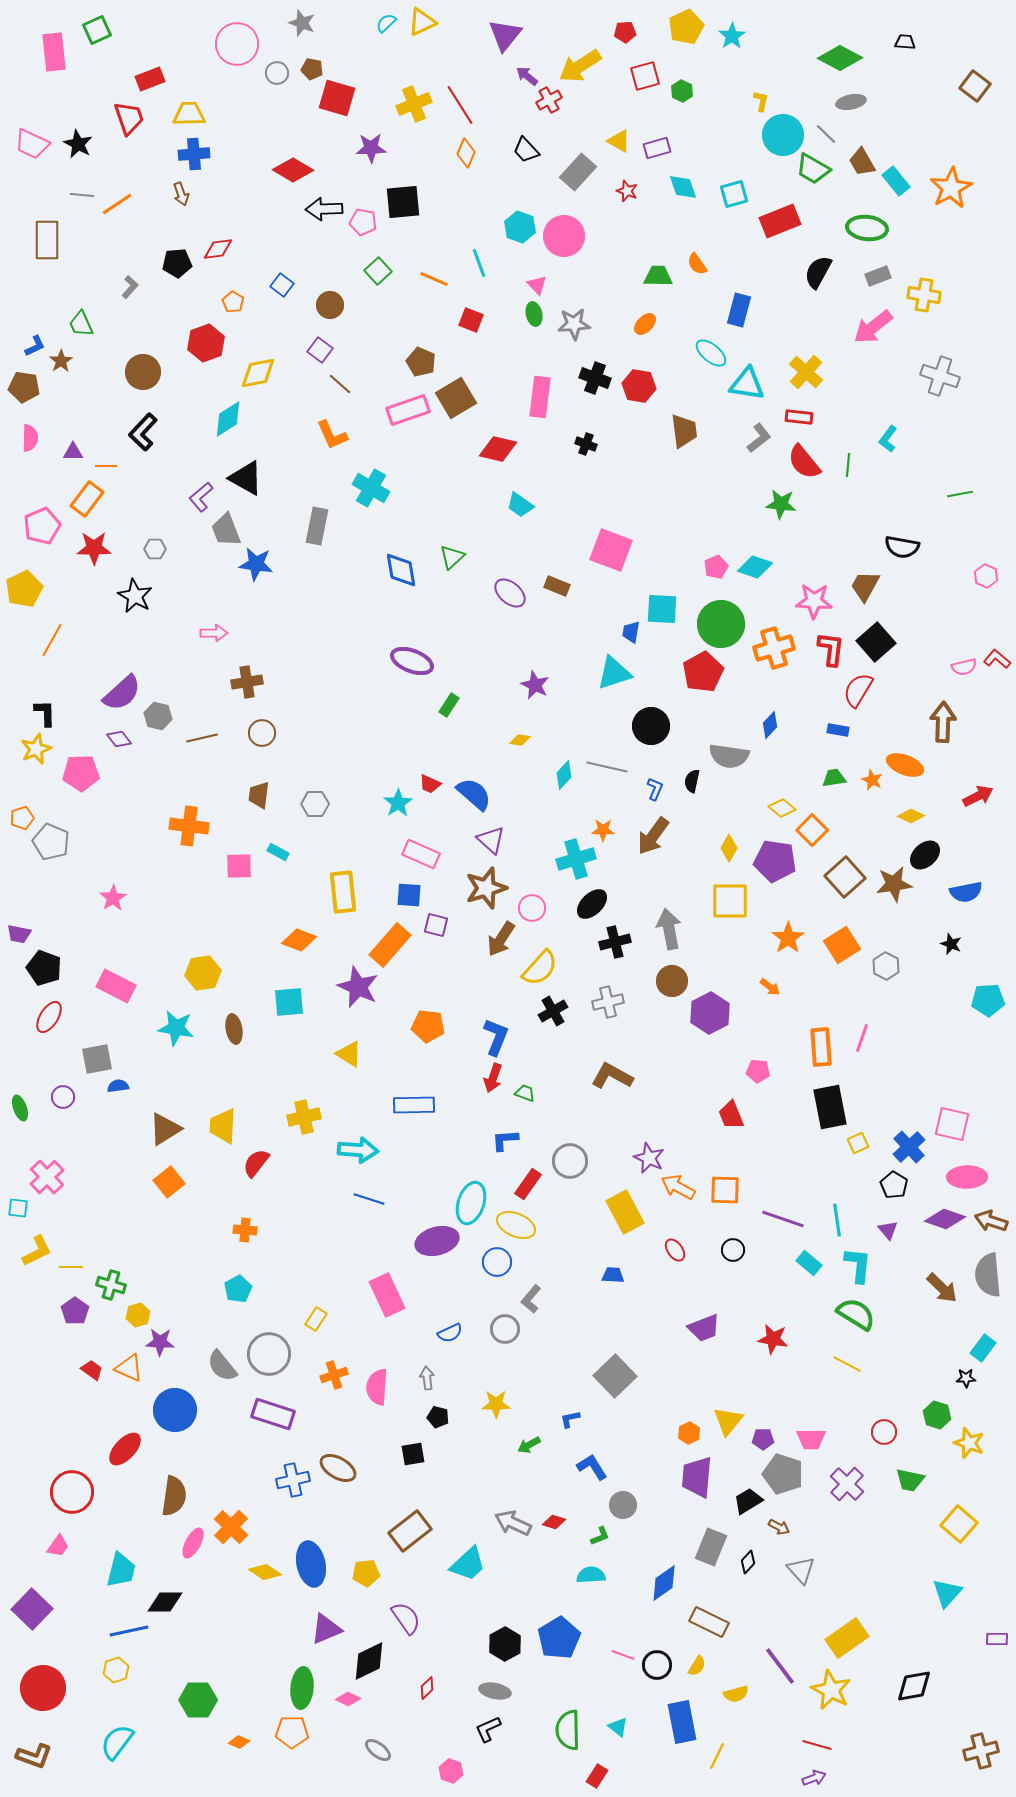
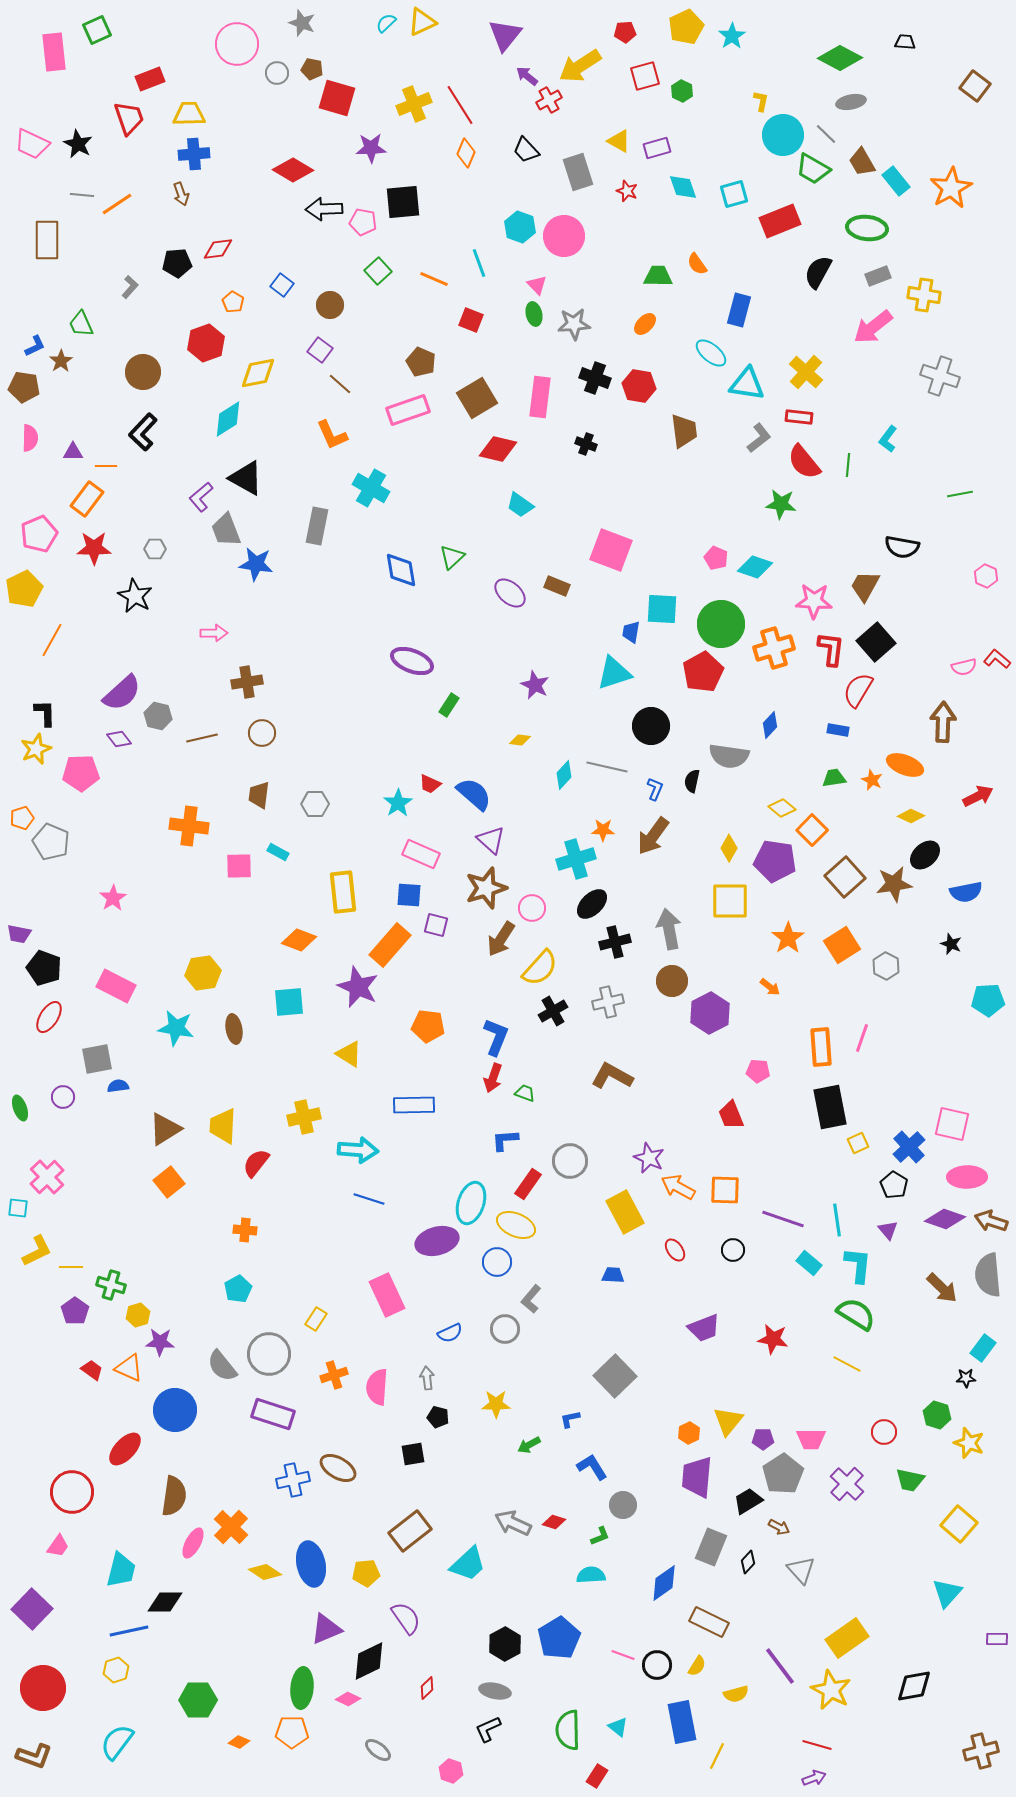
gray rectangle at (578, 172): rotated 60 degrees counterclockwise
brown square at (456, 398): moved 21 px right
pink pentagon at (42, 526): moved 3 px left, 8 px down
pink pentagon at (716, 567): moved 9 px up; rotated 25 degrees counterclockwise
gray pentagon at (783, 1474): rotated 21 degrees clockwise
